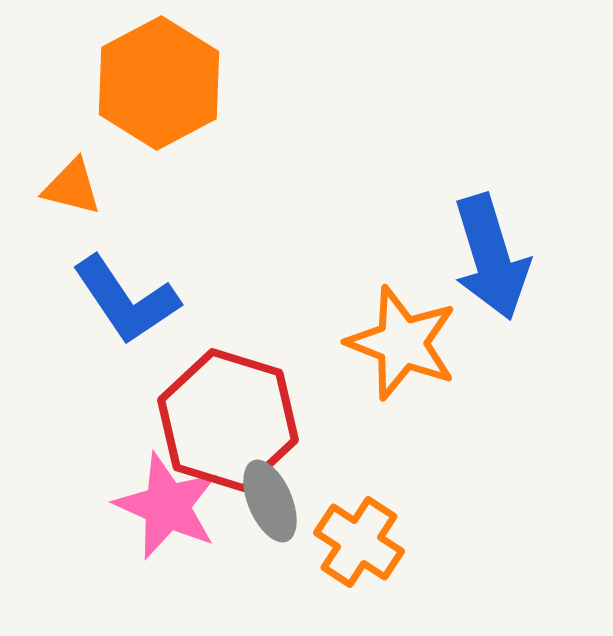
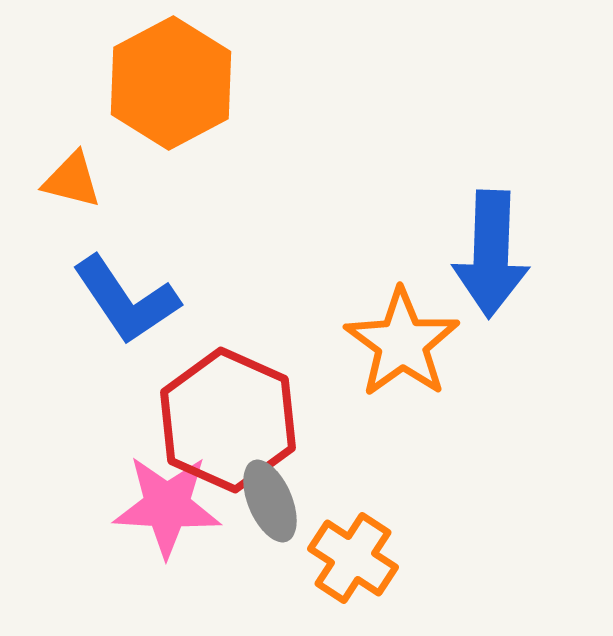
orange hexagon: moved 12 px right
orange triangle: moved 7 px up
blue arrow: moved 3 px up; rotated 19 degrees clockwise
orange star: rotated 15 degrees clockwise
red hexagon: rotated 7 degrees clockwise
pink star: rotated 21 degrees counterclockwise
orange cross: moved 6 px left, 16 px down
